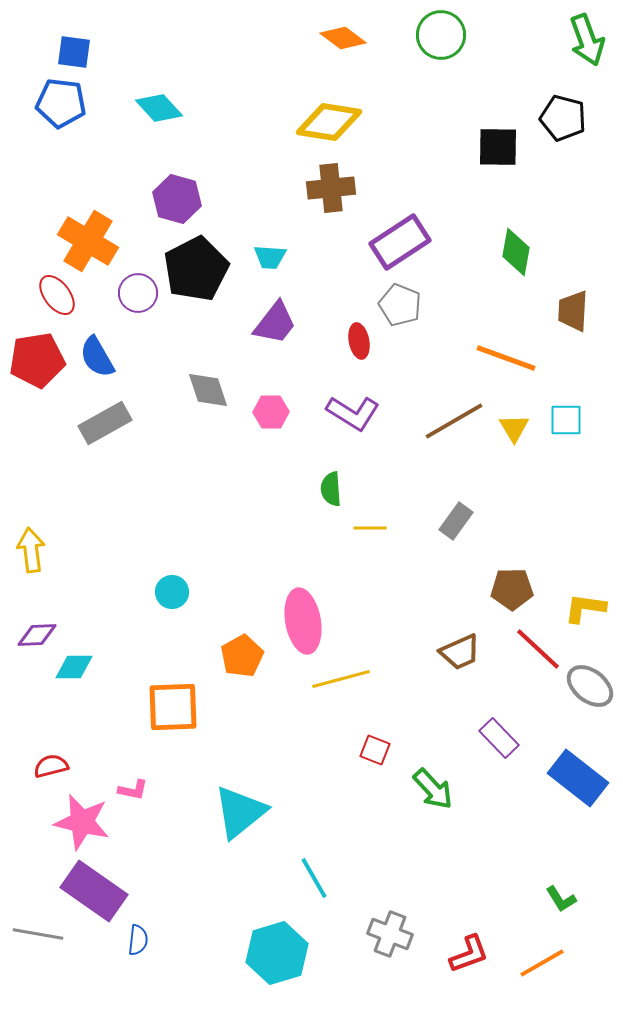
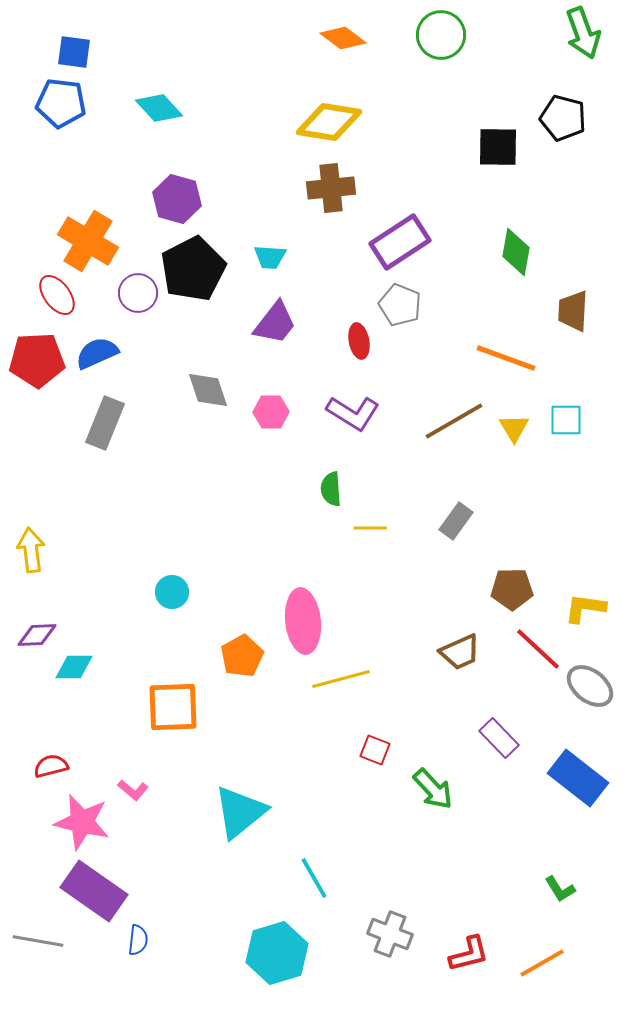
green arrow at (587, 40): moved 4 px left, 7 px up
black pentagon at (196, 269): moved 3 px left
blue semicircle at (97, 357): moved 4 px up; rotated 96 degrees clockwise
red pentagon at (37, 360): rotated 6 degrees clockwise
gray rectangle at (105, 423): rotated 39 degrees counterclockwise
pink ellipse at (303, 621): rotated 4 degrees clockwise
pink L-shape at (133, 790): rotated 28 degrees clockwise
green L-shape at (561, 899): moved 1 px left, 10 px up
gray line at (38, 934): moved 7 px down
red L-shape at (469, 954): rotated 6 degrees clockwise
